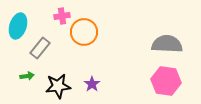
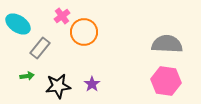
pink cross: rotated 28 degrees counterclockwise
cyan ellipse: moved 2 px up; rotated 75 degrees counterclockwise
